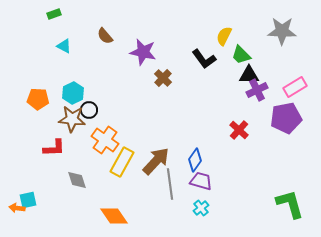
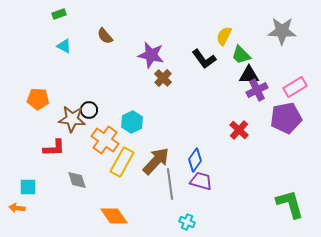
green rectangle: moved 5 px right
purple star: moved 8 px right, 3 px down
cyan hexagon: moved 59 px right, 29 px down
cyan square: moved 13 px up; rotated 12 degrees clockwise
cyan cross: moved 14 px left, 14 px down; rotated 28 degrees counterclockwise
